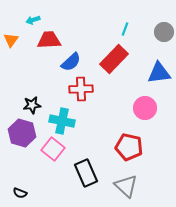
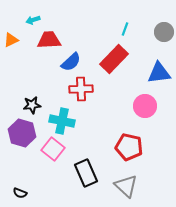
orange triangle: rotated 28 degrees clockwise
pink circle: moved 2 px up
